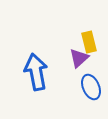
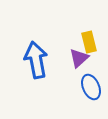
blue arrow: moved 12 px up
